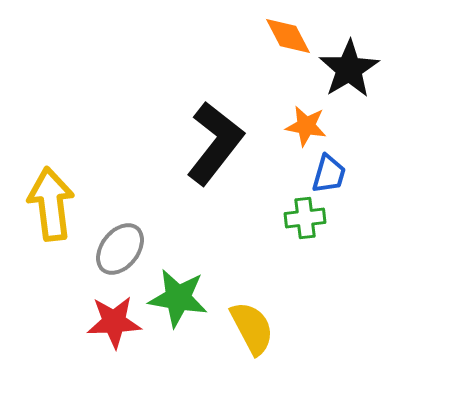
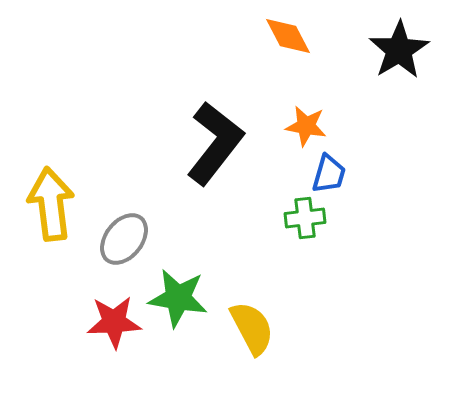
black star: moved 50 px right, 19 px up
gray ellipse: moved 4 px right, 10 px up
